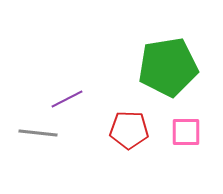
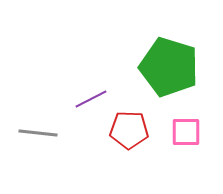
green pentagon: moved 1 px right; rotated 26 degrees clockwise
purple line: moved 24 px right
